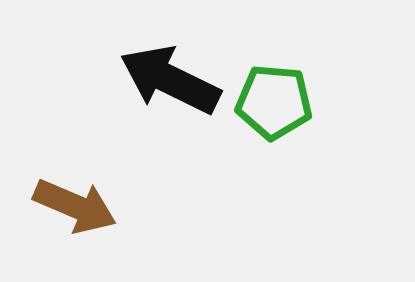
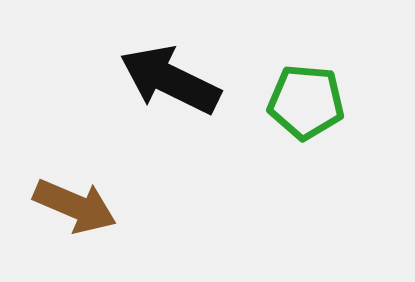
green pentagon: moved 32 px right
